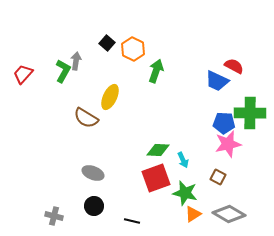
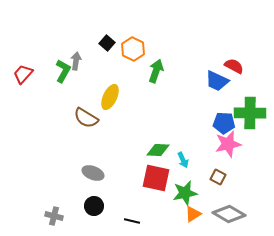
red square: rotated 32 degrees clockwise
green star: rotated 25 degrees counterclockwise
